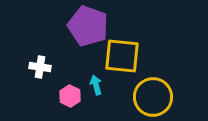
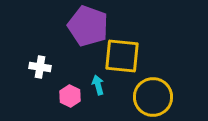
cyan arrow: moved 2 px right
